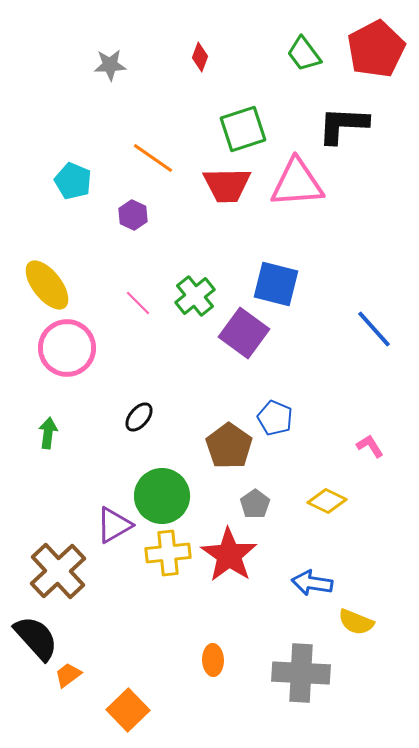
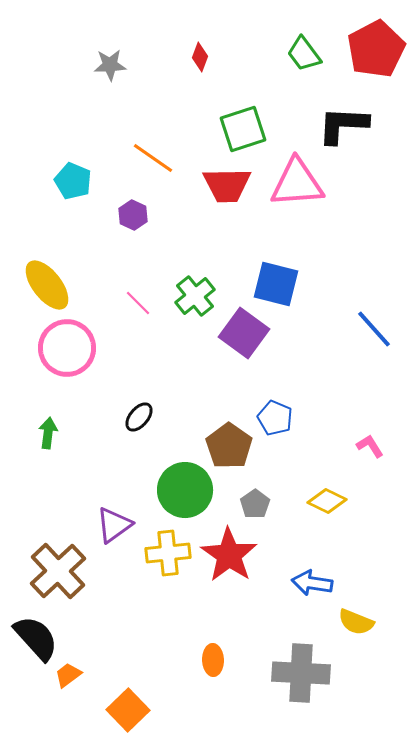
green circle: moved 23 px right, 6 px up
purple triangle: rotated 6 degrees counterclockwise
